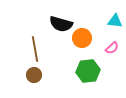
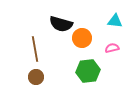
pink semicircle: rotated 152 degrees counterclockwise
brown circle: moved 2 px right, 2 px down
